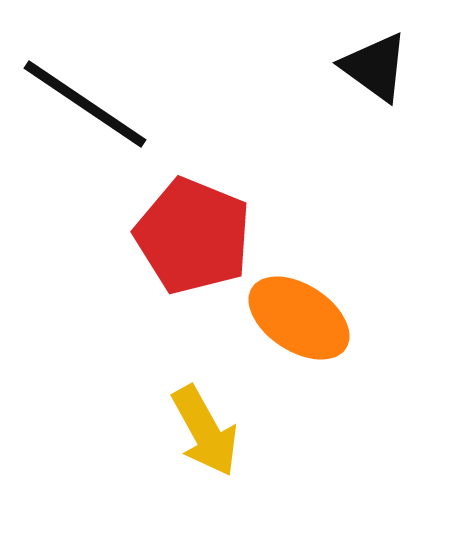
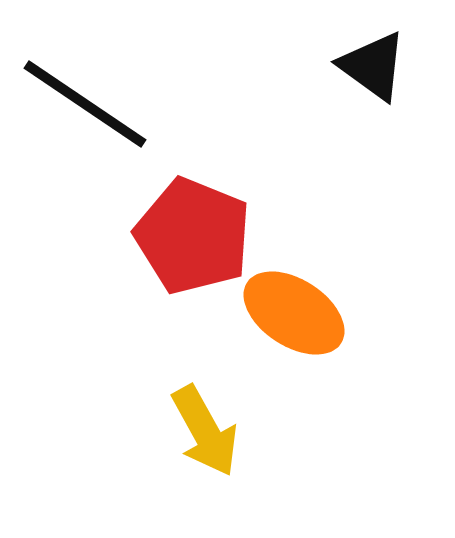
black triangle: moved 2 px left, 1 px up
orange ellipse: moved 5 px left, 5 px up
